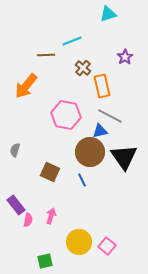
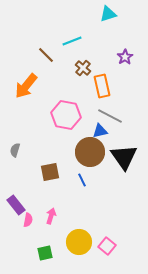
brown line: rotated 48 degrees clockwise
brown square: rotated 36 degrees counterclockwise
green square: moved 8 px up
